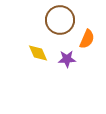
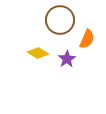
yellow diamond: rotated 35 degrees counterclockwise
purple star: rotated 30 degrees counterclockwise
